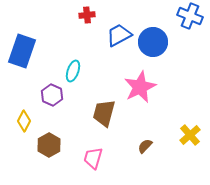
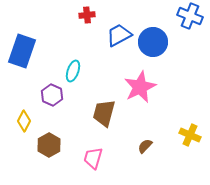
yellow cross: rotated 25 degrees counterclockwise
